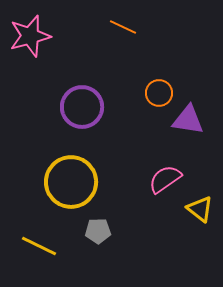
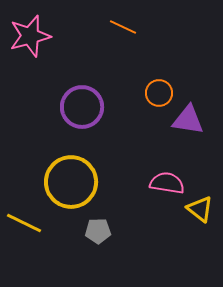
pink semicircle: moved 2 px right, 4 px down; rotated 44 degrees clockwise
yellow line: moved 15 px left, 23 px up
